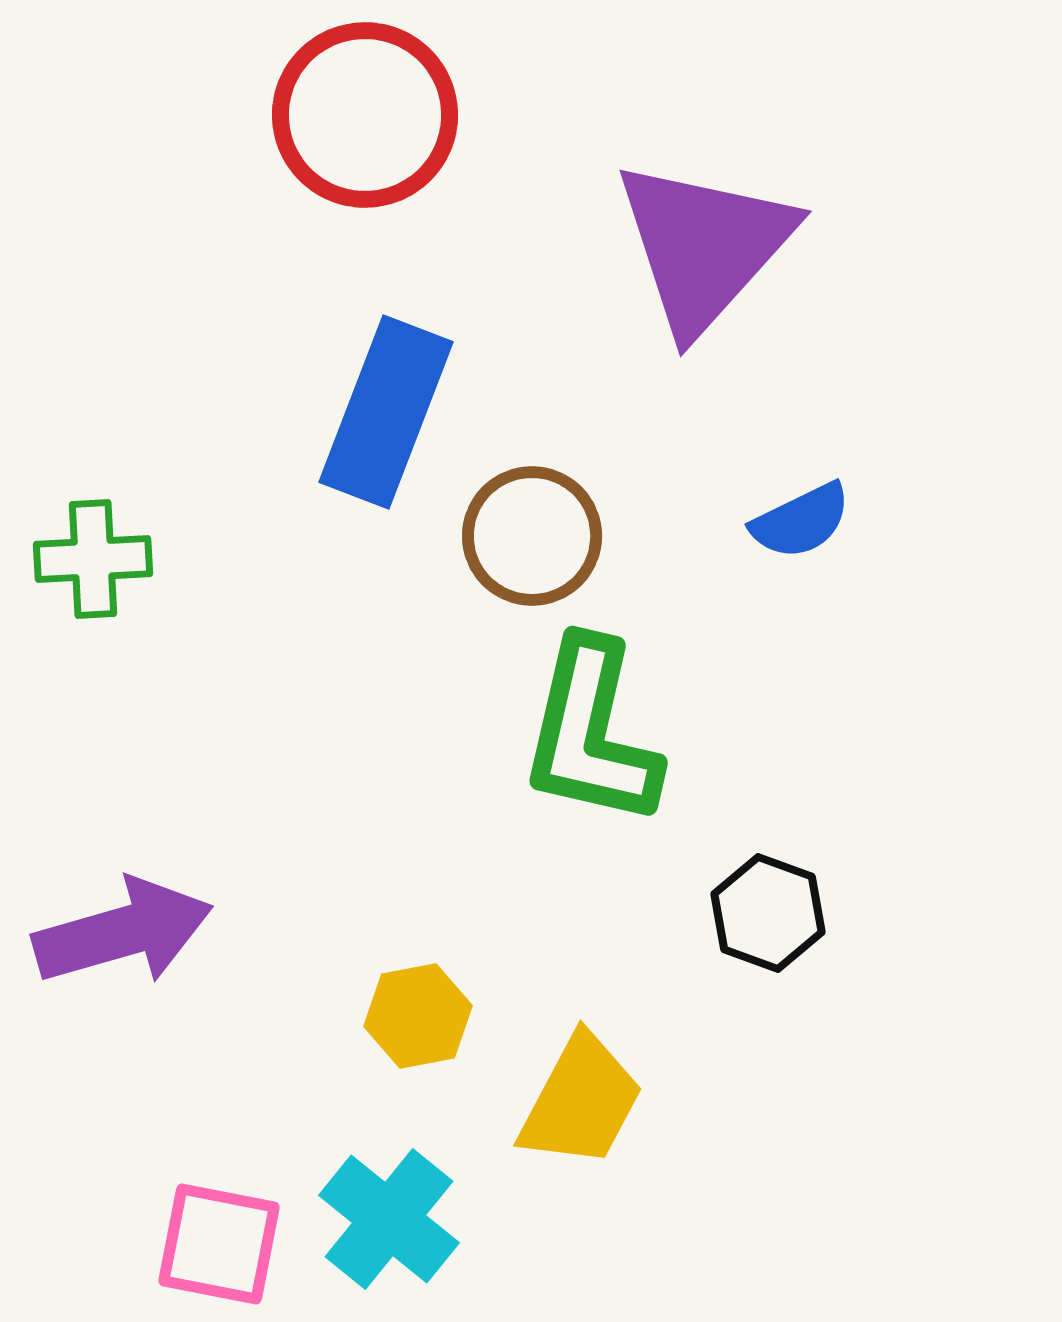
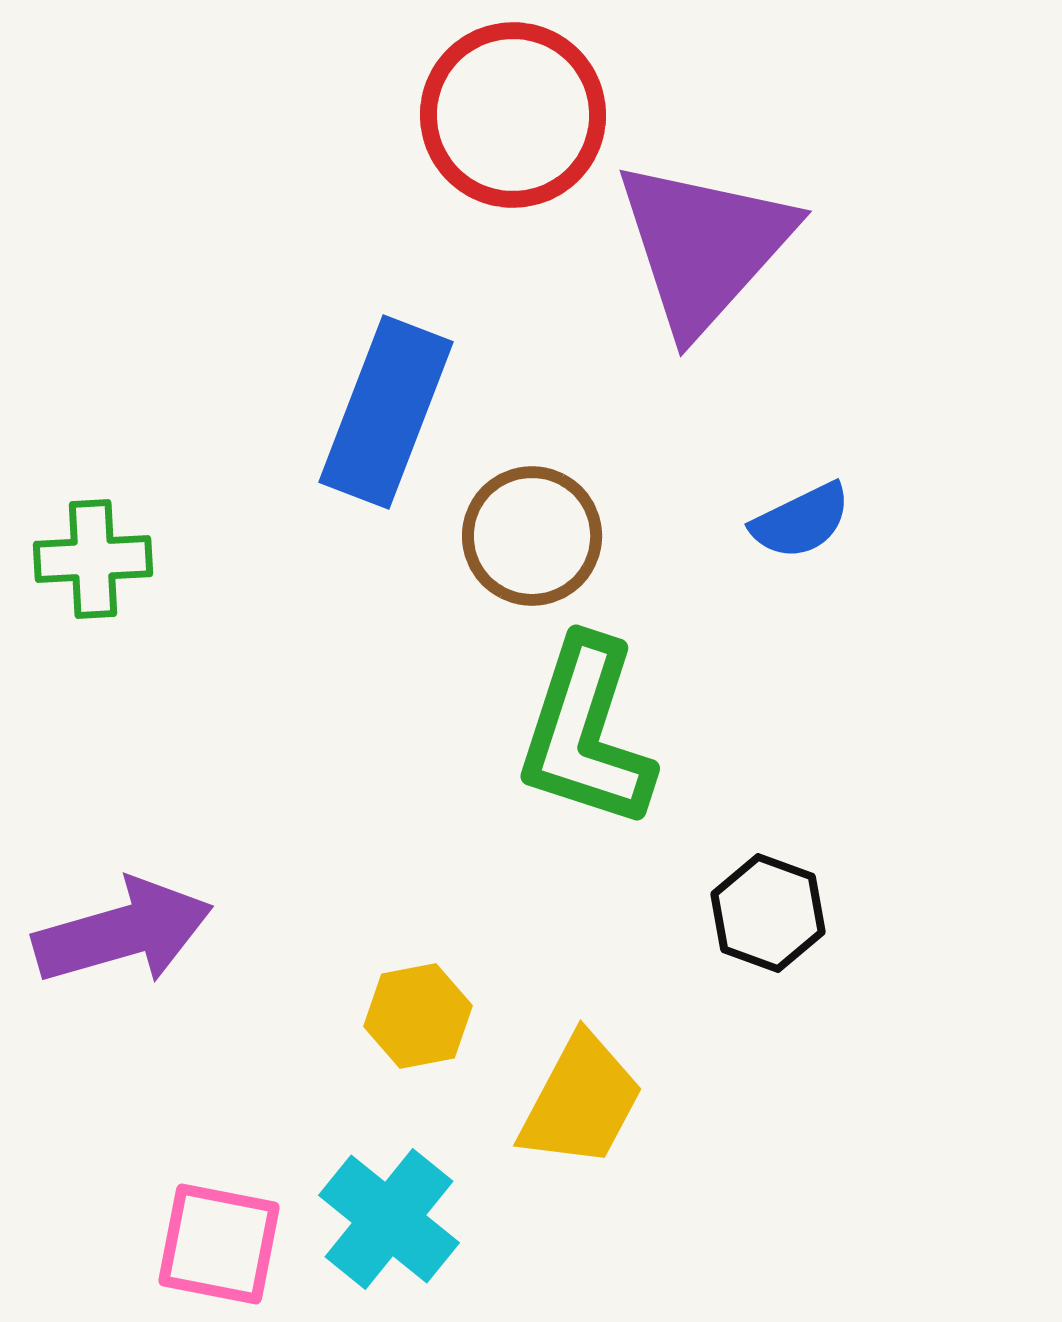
red circle: moved 148 px right
green L-shape: moved 5 px left; rotated 5 degrees clockwise
